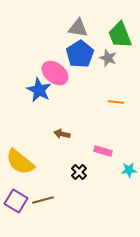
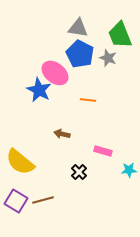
blue pentagon: rotated 12 degrees counterclockwise
orange line: moved 28 px left, 2 px up
